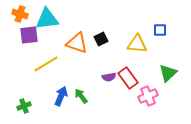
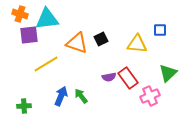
pink cross: moved 2 px right
green cross: rotated 16 degrees clockwise
